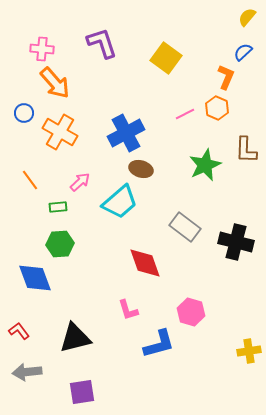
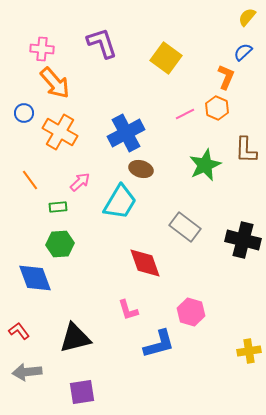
cyan trapezoid: rotated 18 degrees counterclockwise
black cross: moved 7 px right, 2 px up
